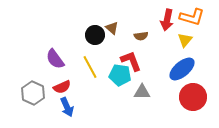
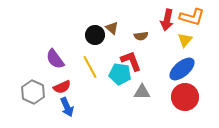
cyan pentagon: moved 1 px up
gray hexagon: moved 1 px up
red circle: moved 8 px left
